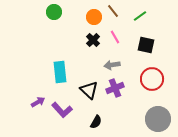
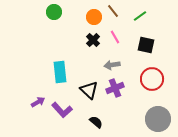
black semicircle: rotated 80 degrees counterclockwise
